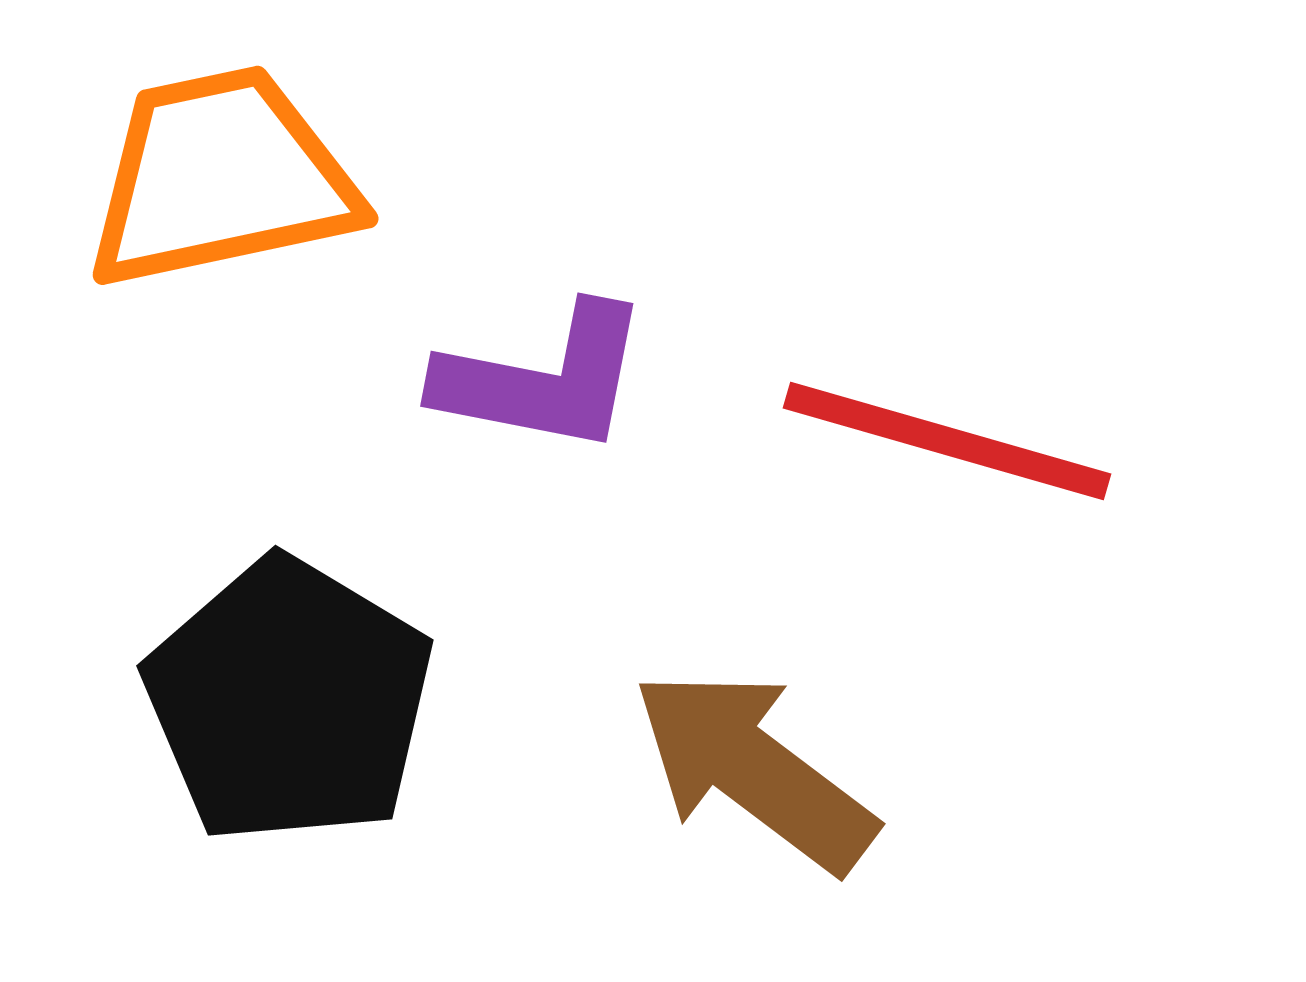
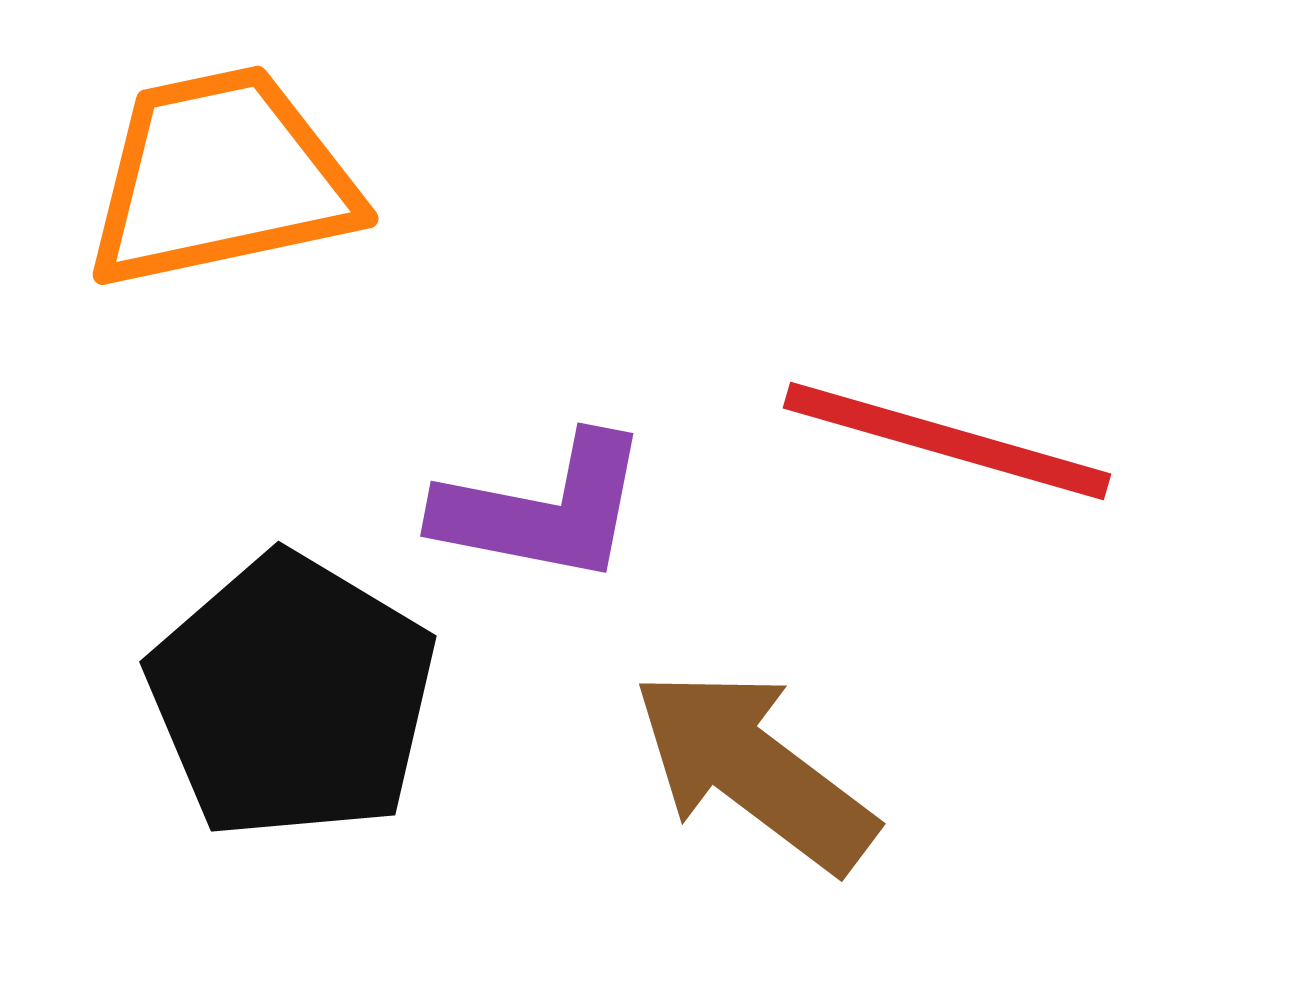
purple L-shape: moved 130 px down
black pentagon: moved 3 px right, 4 px up
